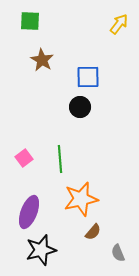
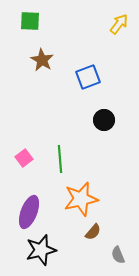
blue square: rotated 20 degrees counterclockwise
black circle: moved 24 px right, 13 px down
gray semicircle: moved 2 px down
